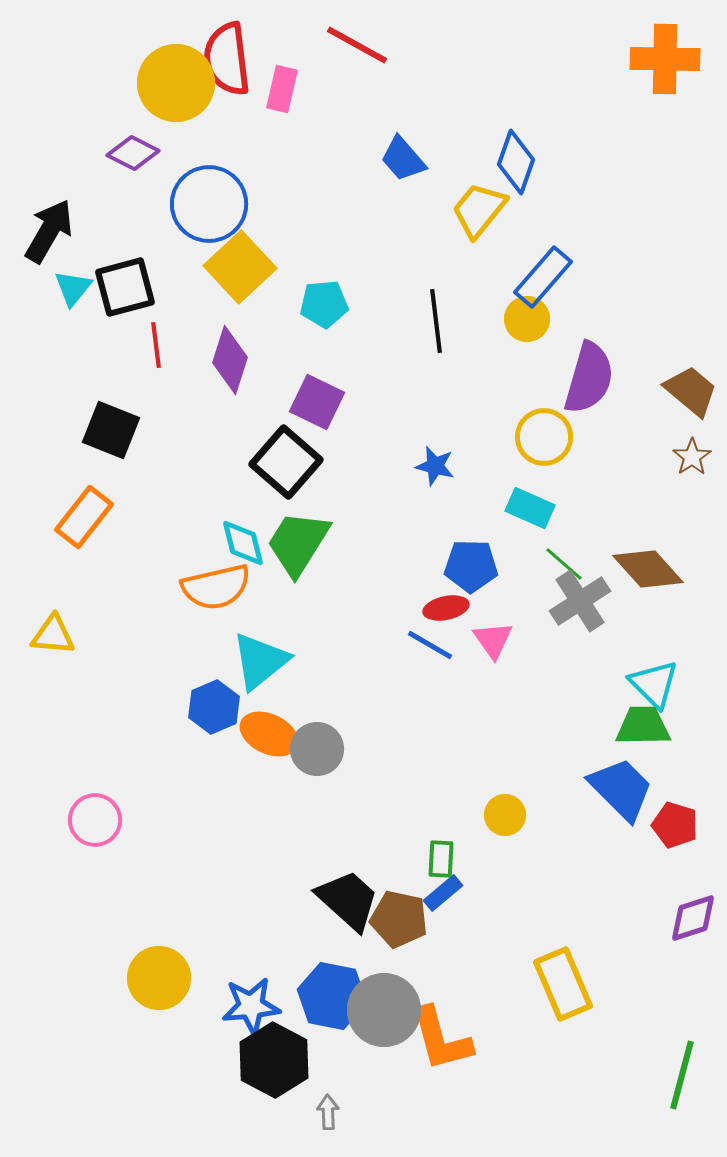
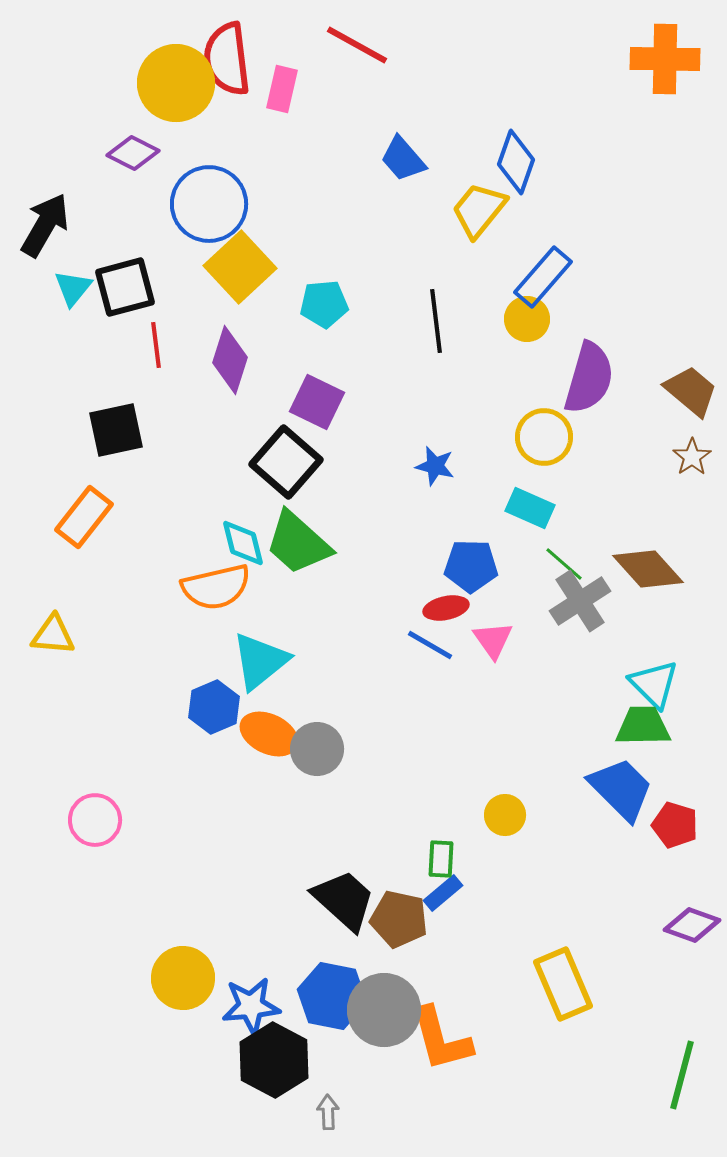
black arrow at (49, 231): moved 4 px left, 6 px up
black square at (111, 430): moved 5 px right; rotated 34 degrees counterclockwise
green trapezoid at (298, 543): rotated 80 degrees counterclockwise
black trapezoid at (348, 900): moved 4 px left
purple diamond at (693, 918): moved 1 px left, 7 px down; rotated 38 degrees clockwise
yellow circle at (159, 978): moved 24 px right
